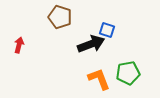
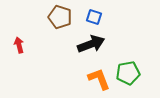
blue square: moved 13 px left, 13 px up
red arrow: rotated 28 degrees counterclockwise
